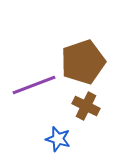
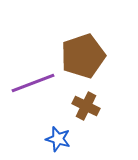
brown pentagon: moved 6 px up
purple line: moved 1 px left, 2 px up
